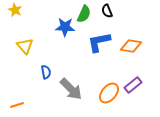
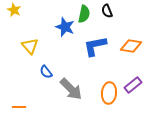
yellow star: moved 1 px left
green semicircle: rotated 12 degrees counterclockwise
blue star: rotated 18 degrees clockwise
blue L-shape: moved 4 px left, 4 px down
yellow triangle: moved 5 px right
blue semicircle: rotated 152 degrees clockwise
orange ellipse: rotated 35 degrees counterclockwise
orange line: moved 2 px right, 2 px down; rotated 16 degrees clockwise
